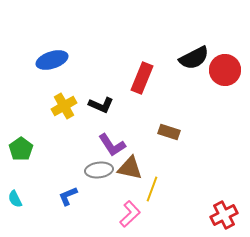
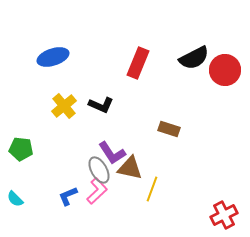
blue ellipse: moved 1 px right, 3 px up
red rectangle: moved 4 px left, 15 px up
yellow cross: rotated 10 degrees counterclockwise
brown rectangle: moved 3 px up
purple L-shape: moved 8 px down
green pentagon: rotated 30 degrees counterclockwise
gray ellipse: rotated 68 degrees clockwise
cyan semicircle: rotated 18 degrees counterclockwise
pink L-shape: moved 33 px left, 23 px up
